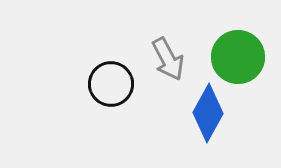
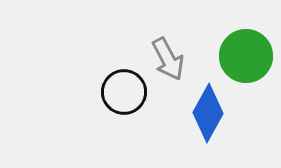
green circle: moved 8 px right, 1 px up
black circle: moved 13 px right, 8 px down
